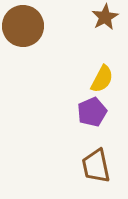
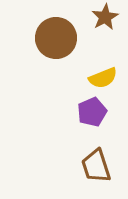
brown circle: moved 33 px right, 12 px down
yellow semicircle: moved 1 px right, 1 px up; rotated 40 degrees clockwise
brown trapezoid: rotated 6 degrees counterclockwise
